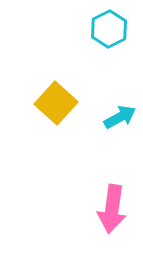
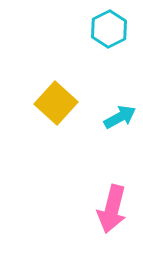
pink arrow: rotated 6 degrees clockwise
